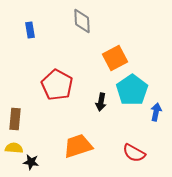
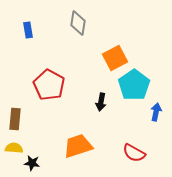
gray diamond: moved 4 px left, 2 px down; rotated 10 degrees clockwise
blue rectangle: moved 2 px left
red pentagon: moved 8 px left
cyan pentagon: moved 2 px right, 5 px up
black star: moved 1 px right, 1 px down
